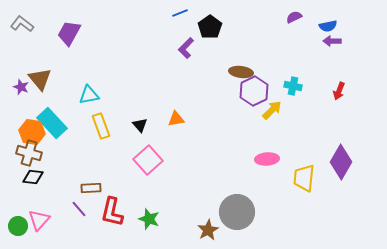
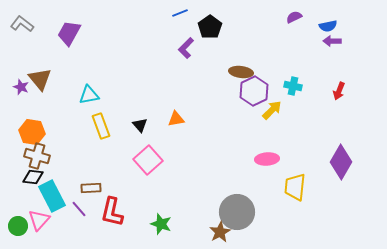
cyan rectangle: moved 73 px down; rotated 16 degrees clockwise
brown cross: moved 8 px right, 3 px down
yellow trapezoid: moved 9 px left, 9 px down
green star: moved 12 px right, 5 px down
brown star: moved 12 px right, 2 px down
